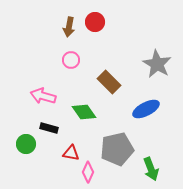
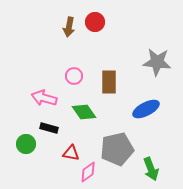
pink circle: moved 3 px right, 16 px down
gray star: moved 2 px up; rotated 24 degrees counterclockwise
brown rectangle: rotated 45 degrees clockwise
pink arrow: moved 1 px right, 2 px down
pink diamond: rotated 30 degrees clockwise
